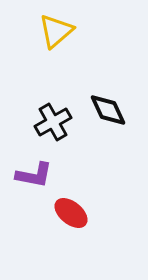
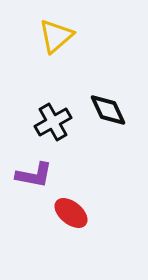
yellow triangle: moved 5 px down
